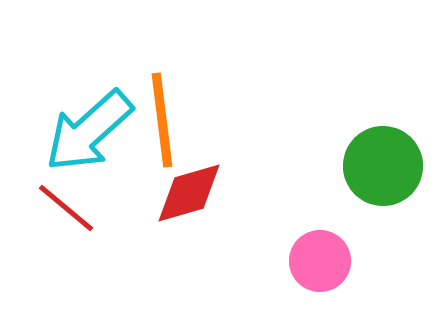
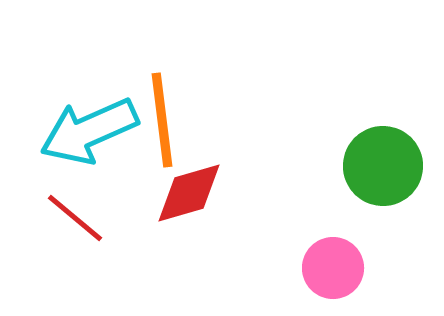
cyan arrow: rotated 18 degrees clockwise
red line: moved 9 px right, 10 px down
pink circle: moved 13 px right, 7 px down
